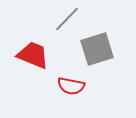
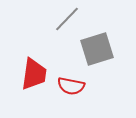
red trapezoid: moved 1 px right, 19 px down; rotated 76 degrees clockwise
